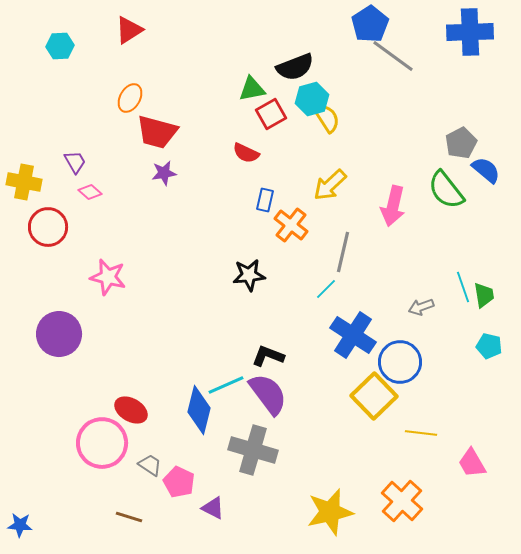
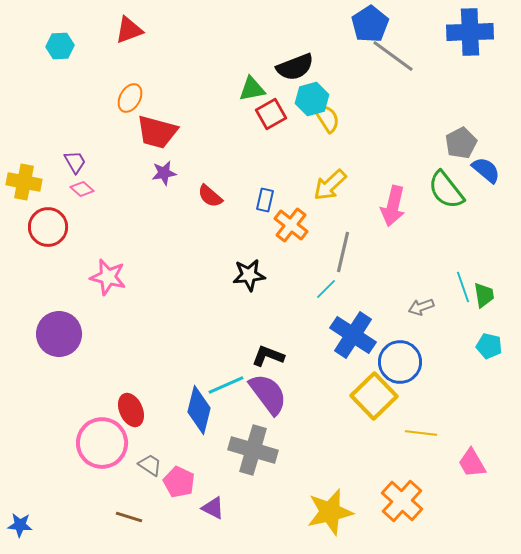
red triangle at (129, 30): rotated 12 degrees clockwise
red semicircle at (246, 153): moved 36 px left, 43 px down; rotated 16 degrees clockwise
pink diamond at (90, 192): moved 8 px left, 3 px up
red ellipse at (131, 410): rotated 36 degrees clockwise
